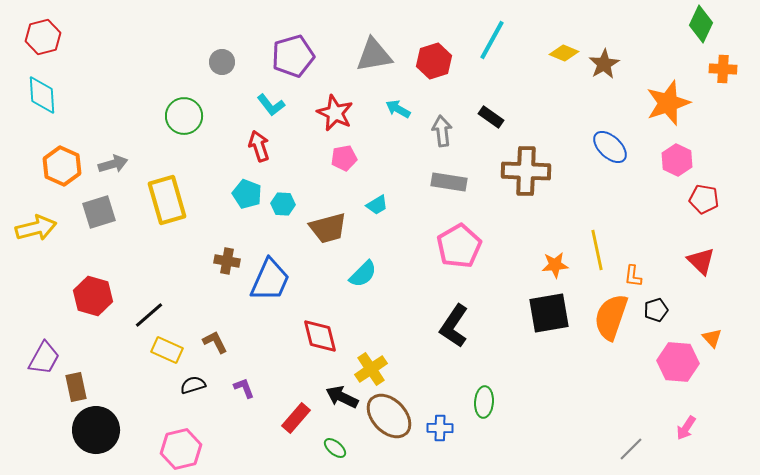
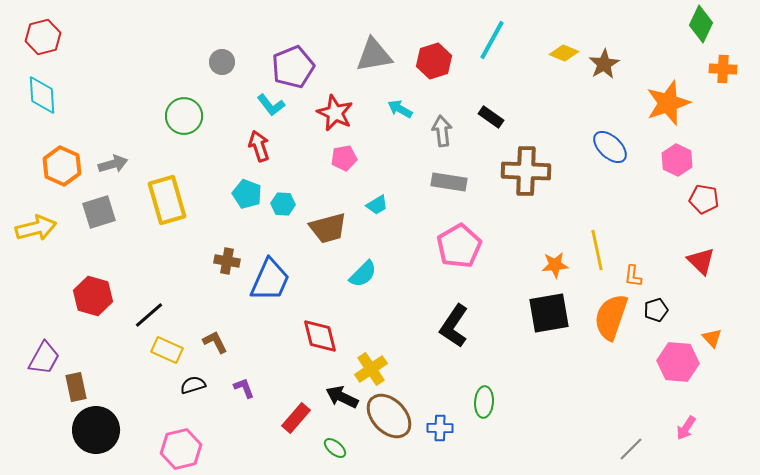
purple pentagon at (293, 56): moved 11 px down; rotated 6 degrees counterclockwise
cyan arrow at (398, 109): moved 2 px right
